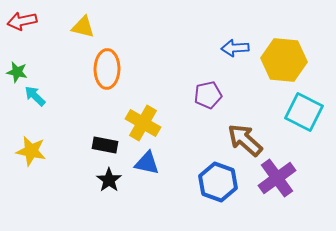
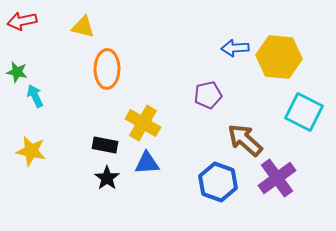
yellow hexagon: moved 5 px left, 3 px up
cyan arrow: rotated 20 degrees clockwise
blue triangle: rotated 16 degrees counterclockwise
black star: moved 2 px left, 2 px up
